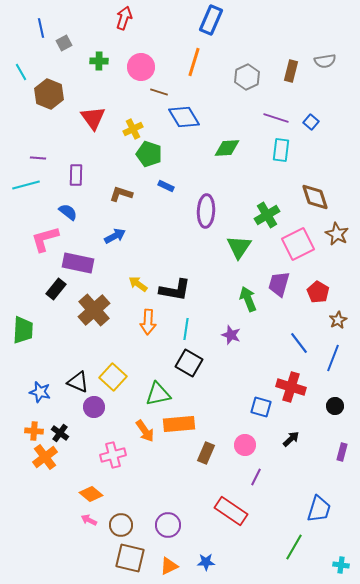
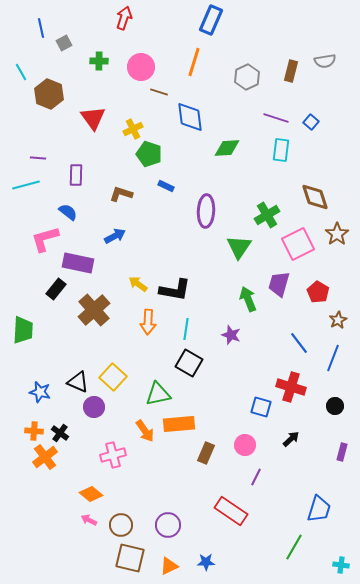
blue diamond at (184, 117): moved 6 px right; rotated 24 degrees clockwise
brown star at (337, 234): rotated 10 degrees clockwise
